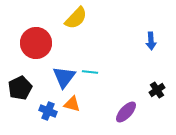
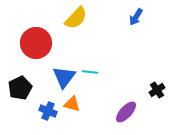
blue arrow: moved 15 px left, 24 px up; rotated 36 degrees clockwise
